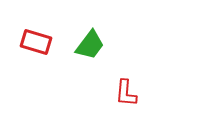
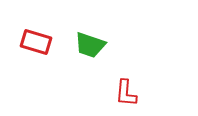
green trapezoid: rotated 72 degrees clockwise
